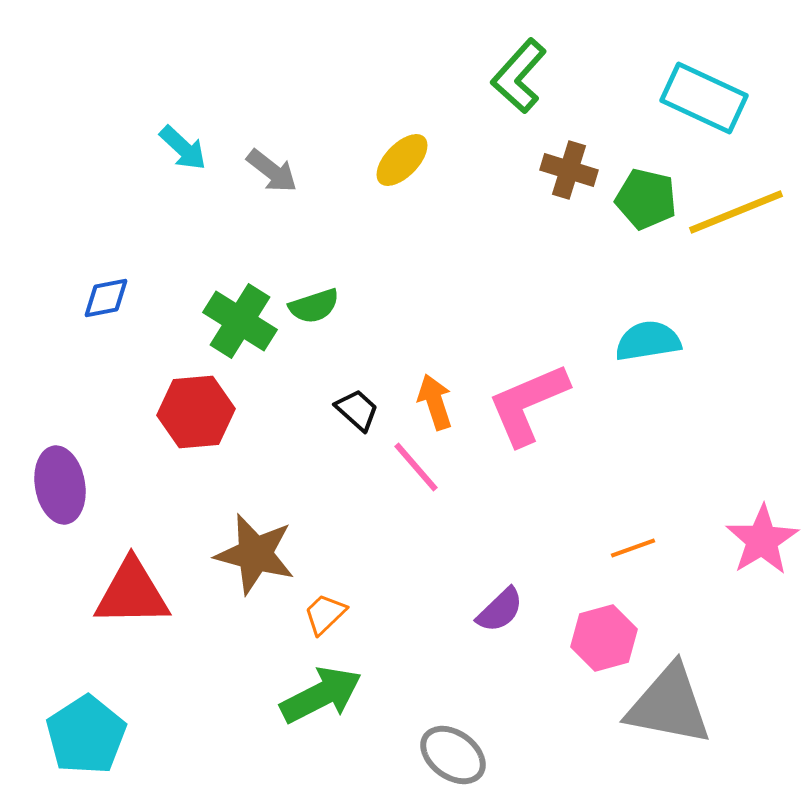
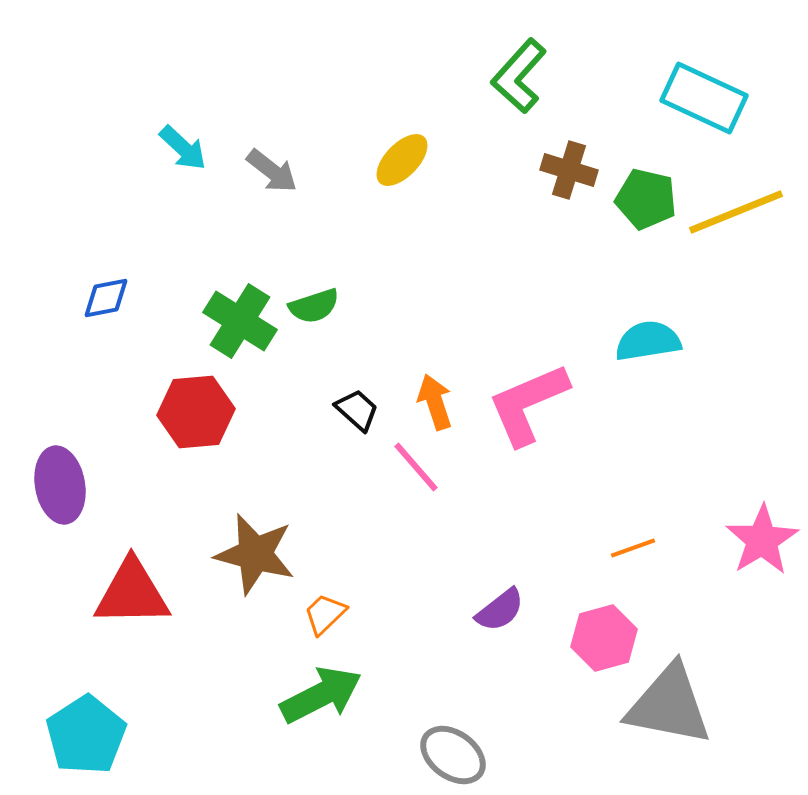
purple semicircle: rotated 6 degrees clockwise
